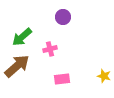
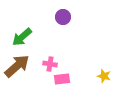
pink cross: moved 15 px down; rotated 24 degrees clockwise
